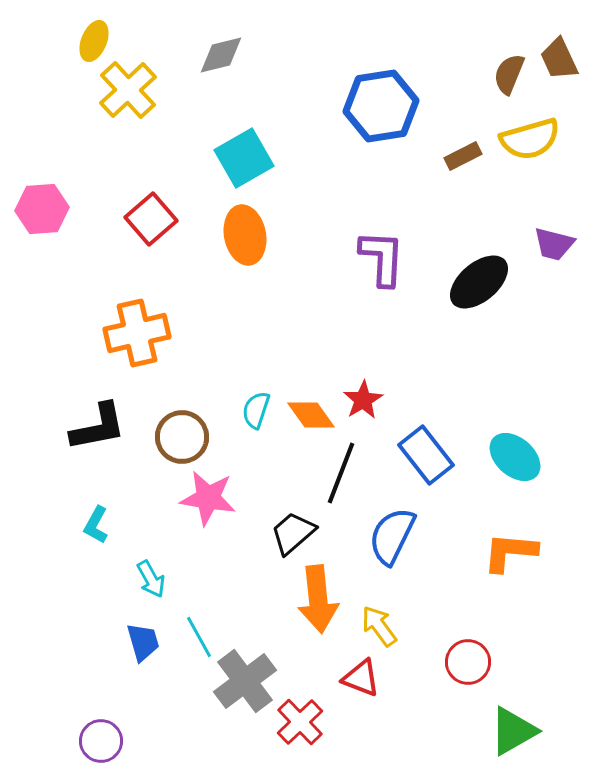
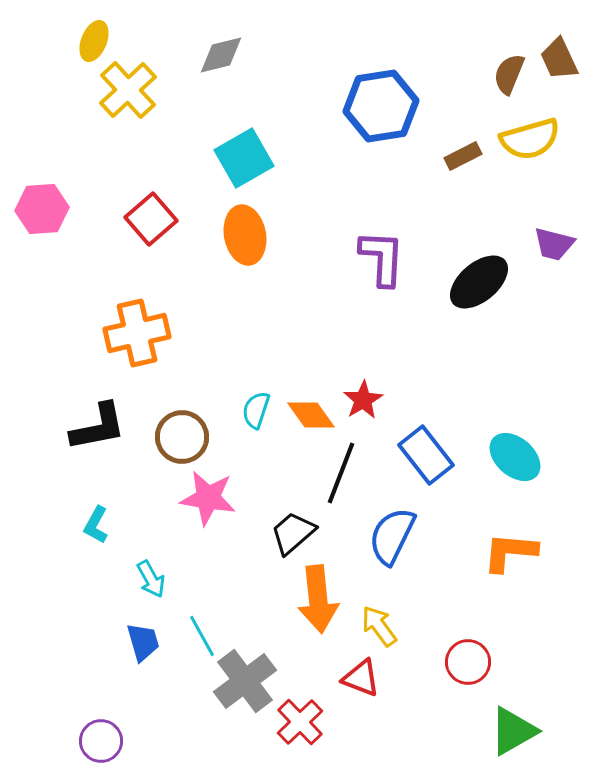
cyan line: moved 3 px right, 1 px up
